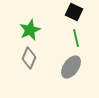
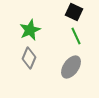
green line: moved 2 px up; rotated 12 degrees counterclockwise
